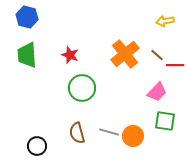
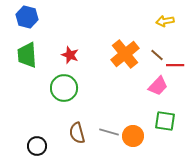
green circle: moved 18 px left
pink trapezoid: moved 1 px right, 6 px up
